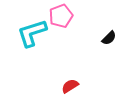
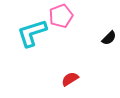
red semicircle: moved 7 px up
